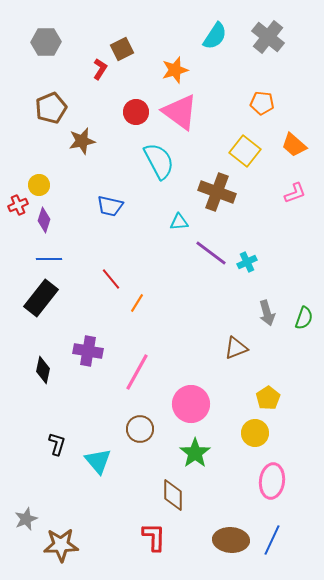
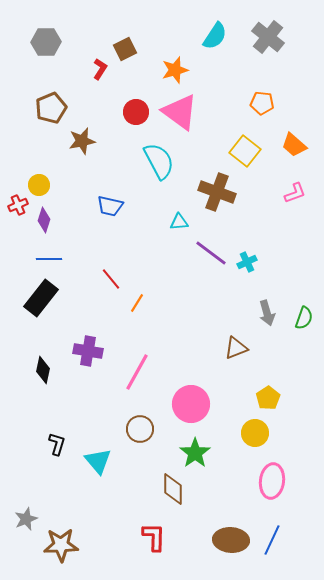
brown square at (122, 49): moved 3 px right
brown diamond at (173, 495): moved 6 px up
